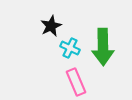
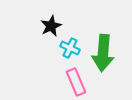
green arrow: moved 6 px down; rotated 6 degrees clockwise
